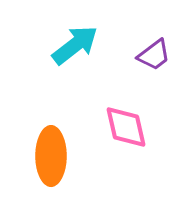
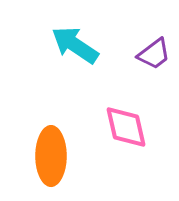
cyan arrow: rotated 108 degrees counterclockwise
purple trapezoid: moved 1 px up
